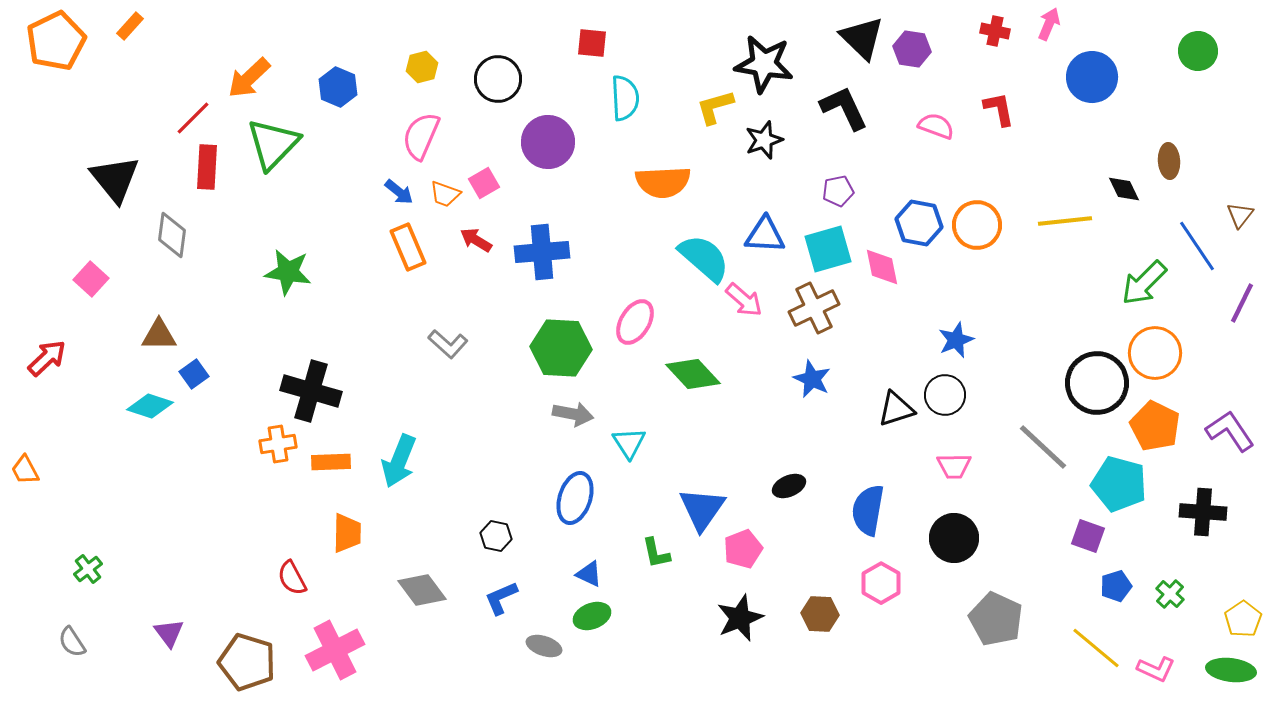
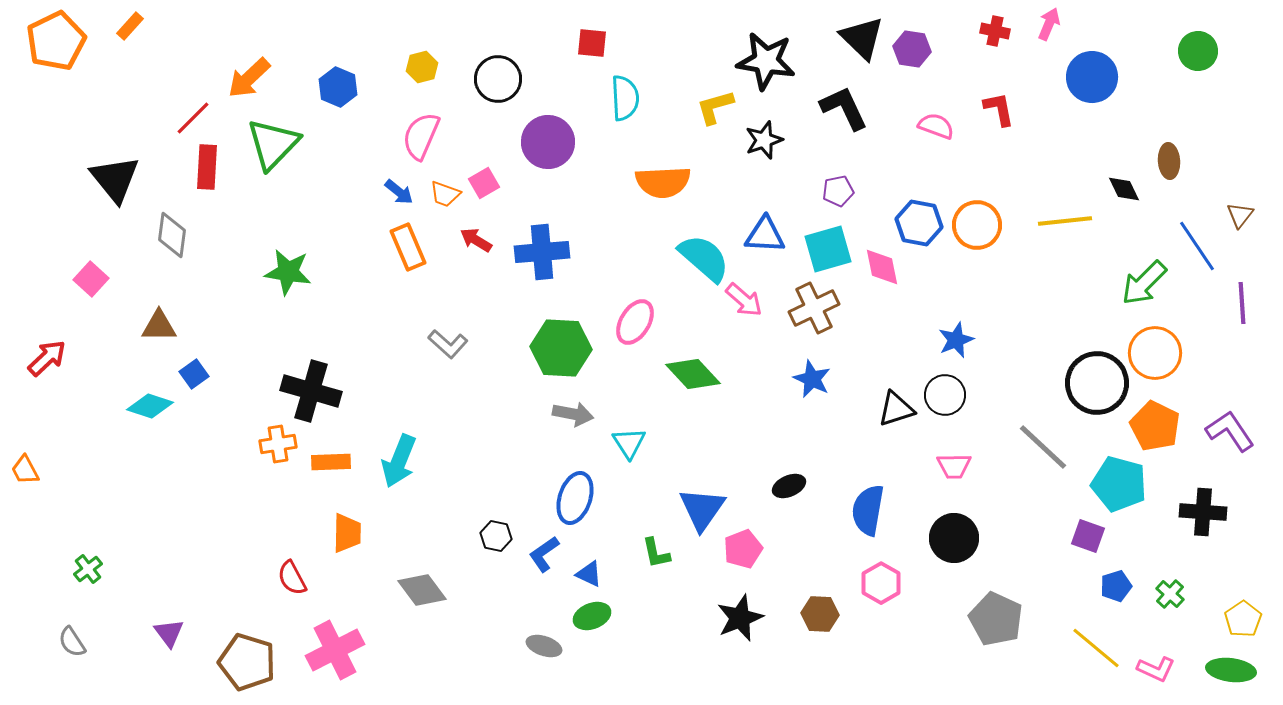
black star at (764, 64): moved 2 px right, 3 px up
purple line at (1242, 303): rotated 30 degrees counterclockwise
brown triangle at (159, 335): moved 9 px up
blue L-shape at (501, 598): moved 43 px right, 44 px up; rotated 12 degrees counterclockwise
